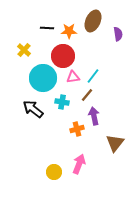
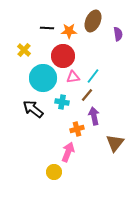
pink arrow: moved 11 px left, 12 px up
